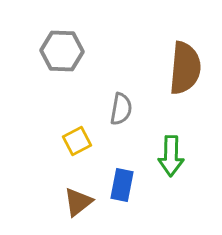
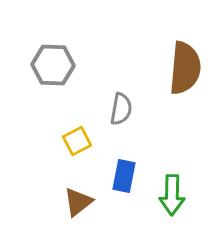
gray hexagon: moved 9 px left, 14 px down
green arrow: moved 1 px right, 39 px down
blue rectangle: moved 2 px right, 9 px up
